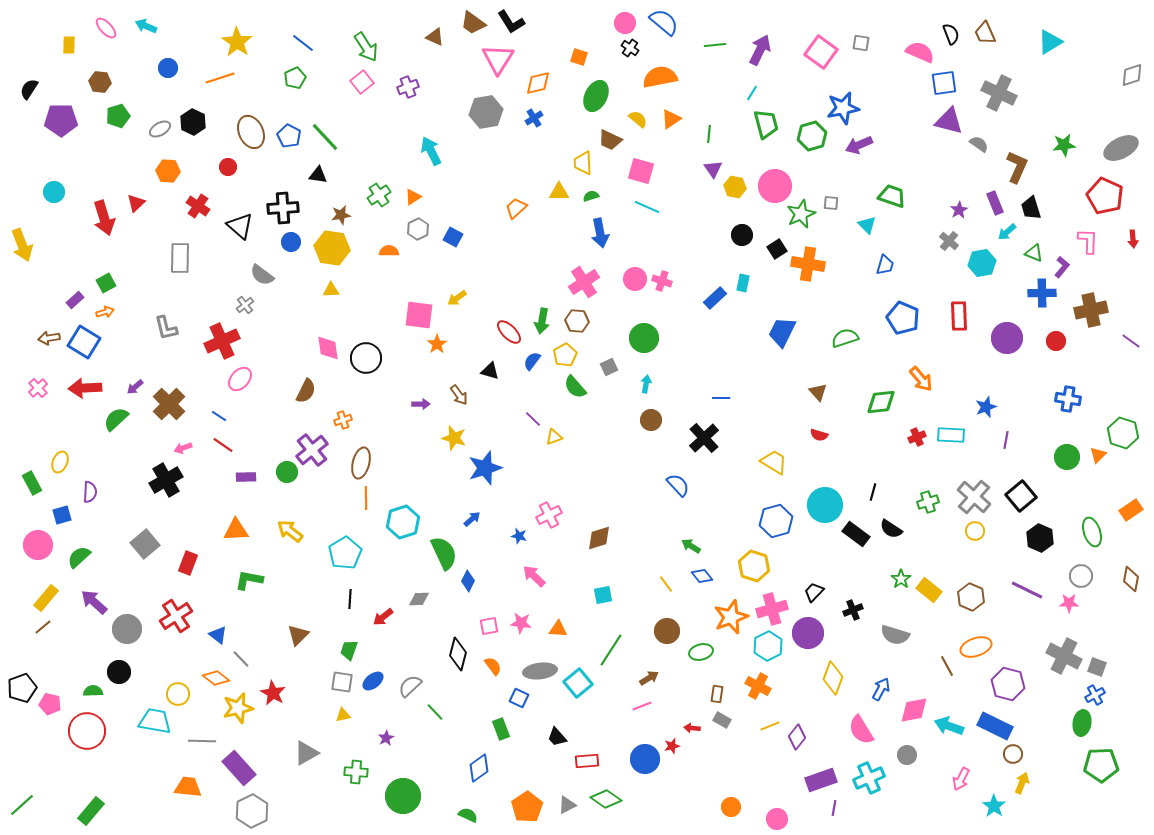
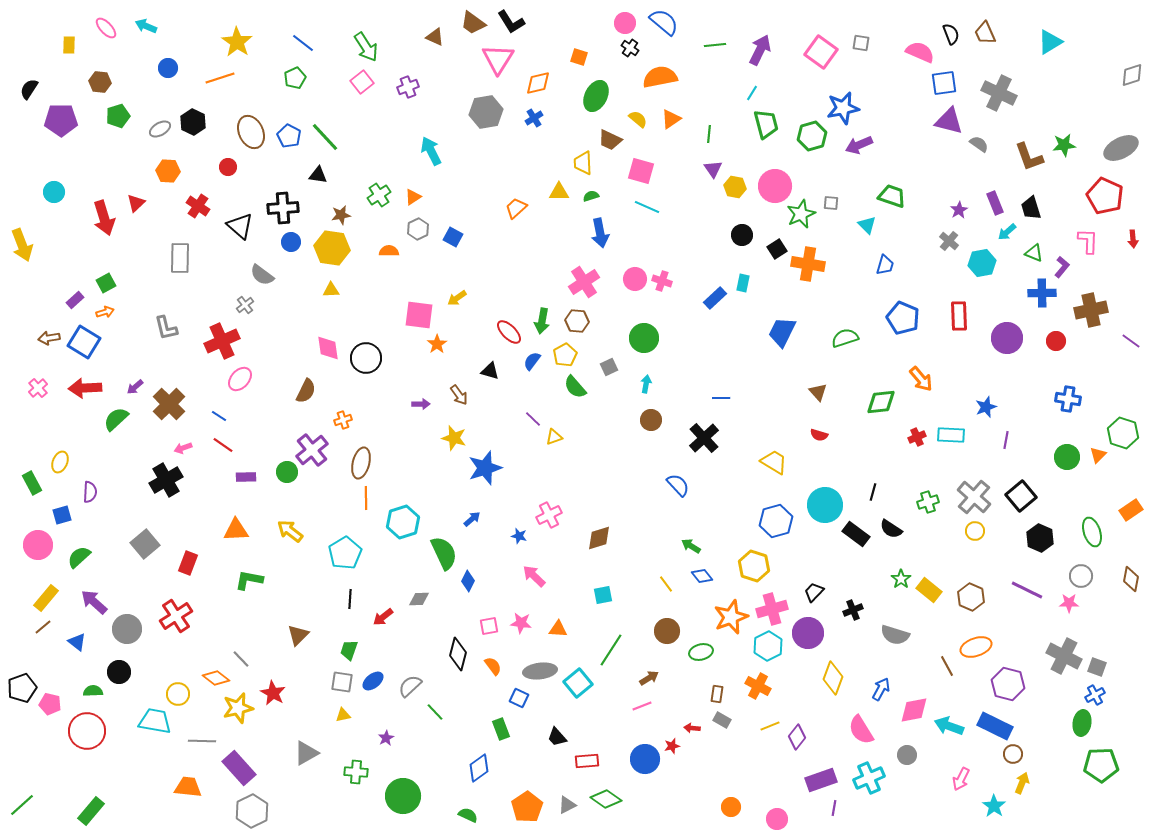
brown L-shape at (1017, 167): moved 12 px right, 10 px up; rotated 136 degrees clockwise
blue triangle at (218, 635): moved 141 px left, 7 px down
